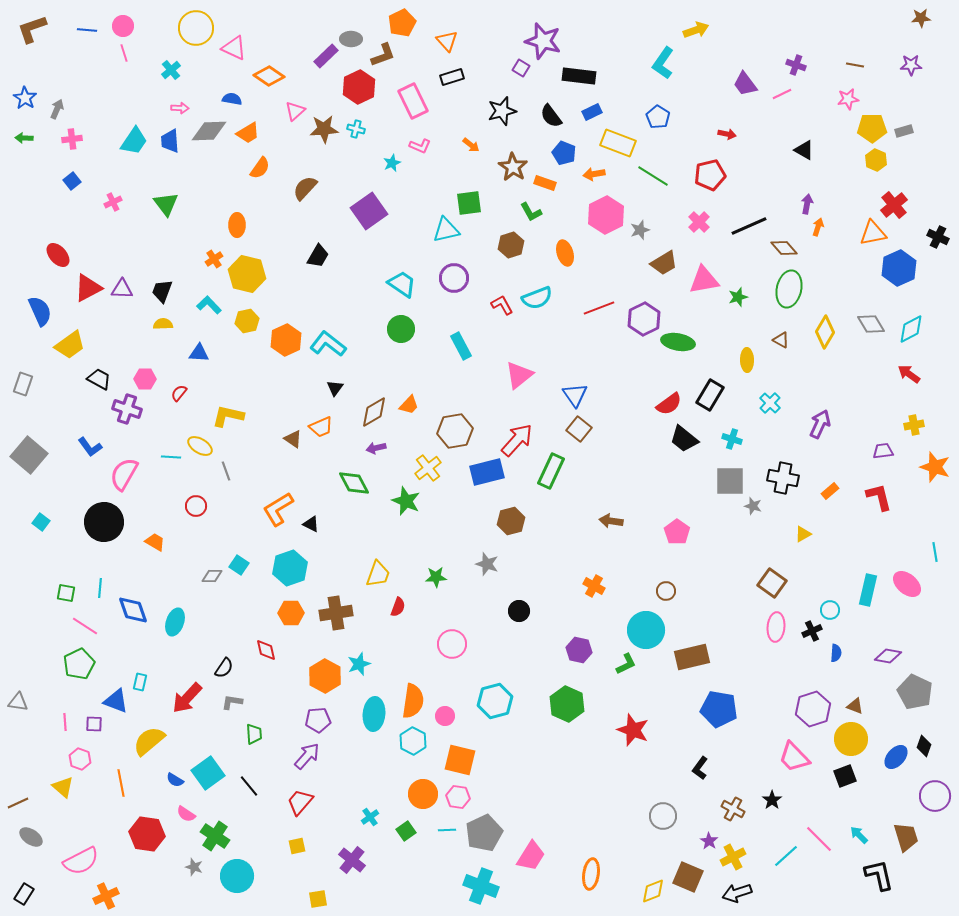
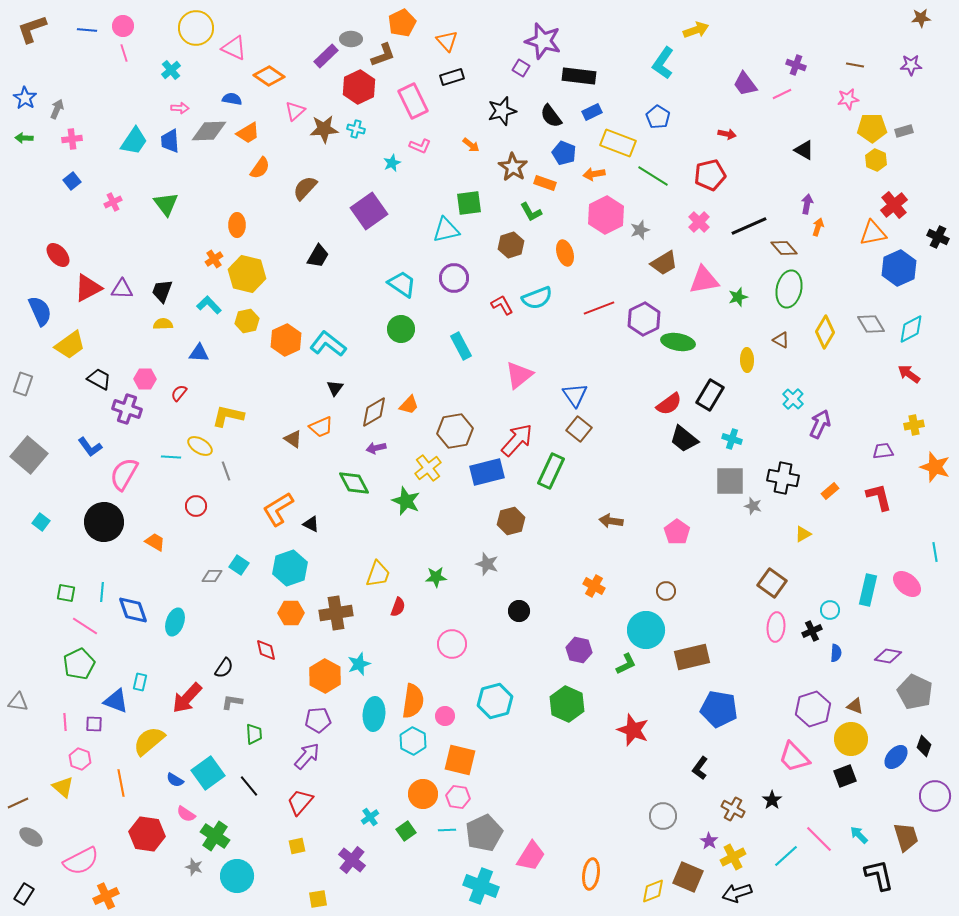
cyan cross at (770, 403): moved 23 px right, 4 px up
cyan line at (100, 588): moved 2 px right, 4 px down
